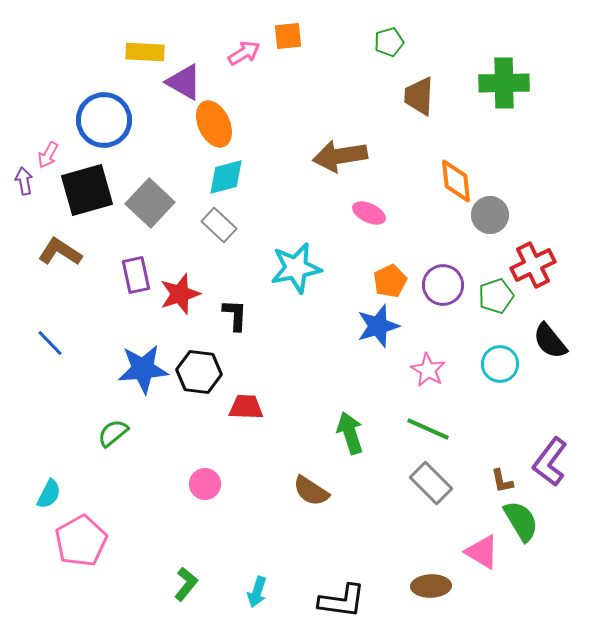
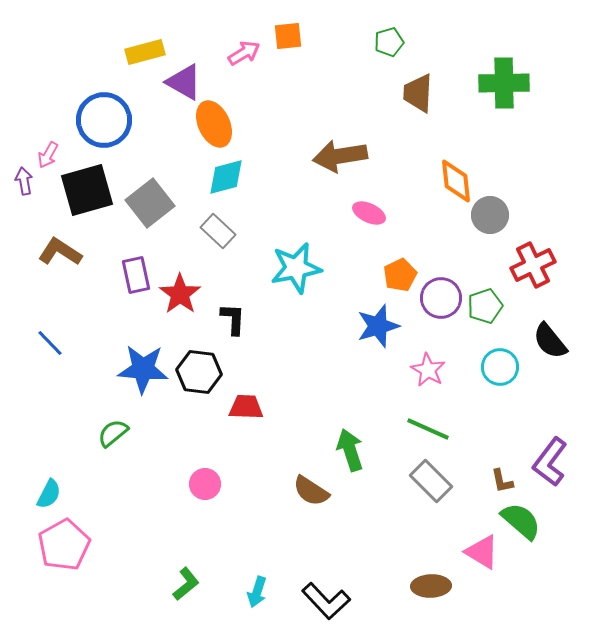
yellow rectangle at (145, 52): rotated 18 degrees counterclockwise
brown trapezoid at (419, 96): moved 1 px left, 3 px up
gray square at (150, 203): rotated 9 degrees clockwise
gray rectangle at (219, 225): moved 1 px left, 6 px down
orange pentagon at (390, 281): moved 10 px right, 6 px up
purple circle at (443, 285): moved 2 px left, 13 px down
red star at (180, 294): rotated 18 degrees counterclockwise
green pentagon at (496, 296): moved 11 px left, 10 px down
black L-shape at (235, 315): moved 2 px left, 4 px down
cyan circle at (500, 364): moved 3 px down
blue star at (143, 369): rotated 9 degrees clockwise
green arrow at (350, 433): moved 17 px down
gray rectangle at (431, 483): moved 2 px up
green semicircle at (521, 521): rotated 18 degrees counterclockwise
pink pentagon at (81, 541): moved 17 px left, 4 px down
green L-shape at (186, 584): rotated 12 degrees clockwise
black L-shape at (342, 601): moved 16 px left; rotated 39 degrees clockwise
